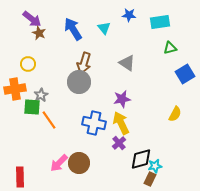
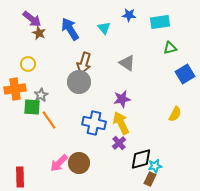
blue arrow: moved 3 px left
